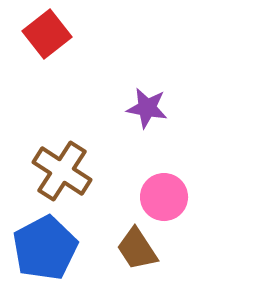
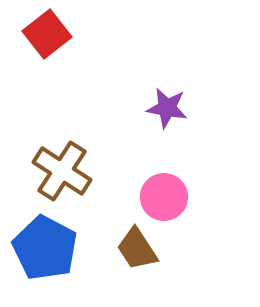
purple star: moved 20 px right
blue pentagon: rotated 16 degrees counterclockwise
